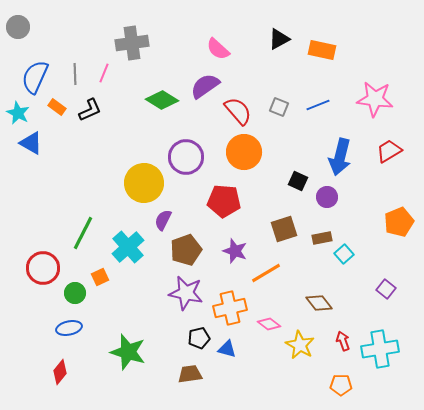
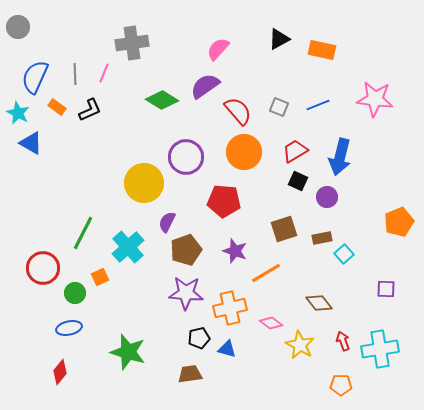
pink semicircle at (218, 49): rotated 90 degrees clockwise
red trapezoid at (389, 151): moved 94 px left
purple semicircle at (163, 220): moved 4 px right, 2 px down
purple square at (386, 289): rotated 36 degrees counterclockwise
purple star at (186, 293): rotated 8 degrees counterclockwise
pink diamond at (269, 324): moved 2 px right, 1 px up
